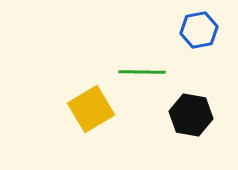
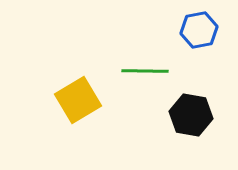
green line: moved 3 px right, 1 px up
yellow square: moved 13 px left, 9 px up
